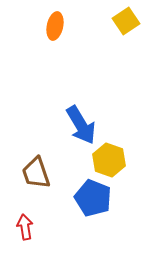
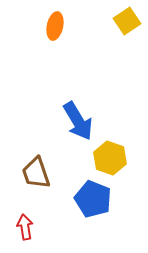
yellow square: moved 1 px right
blue arrow: moved 3 px left, 4 px up
yellow hexagon: moved 1 px right, 2 px up
blue pentagon: moved 1 px down
